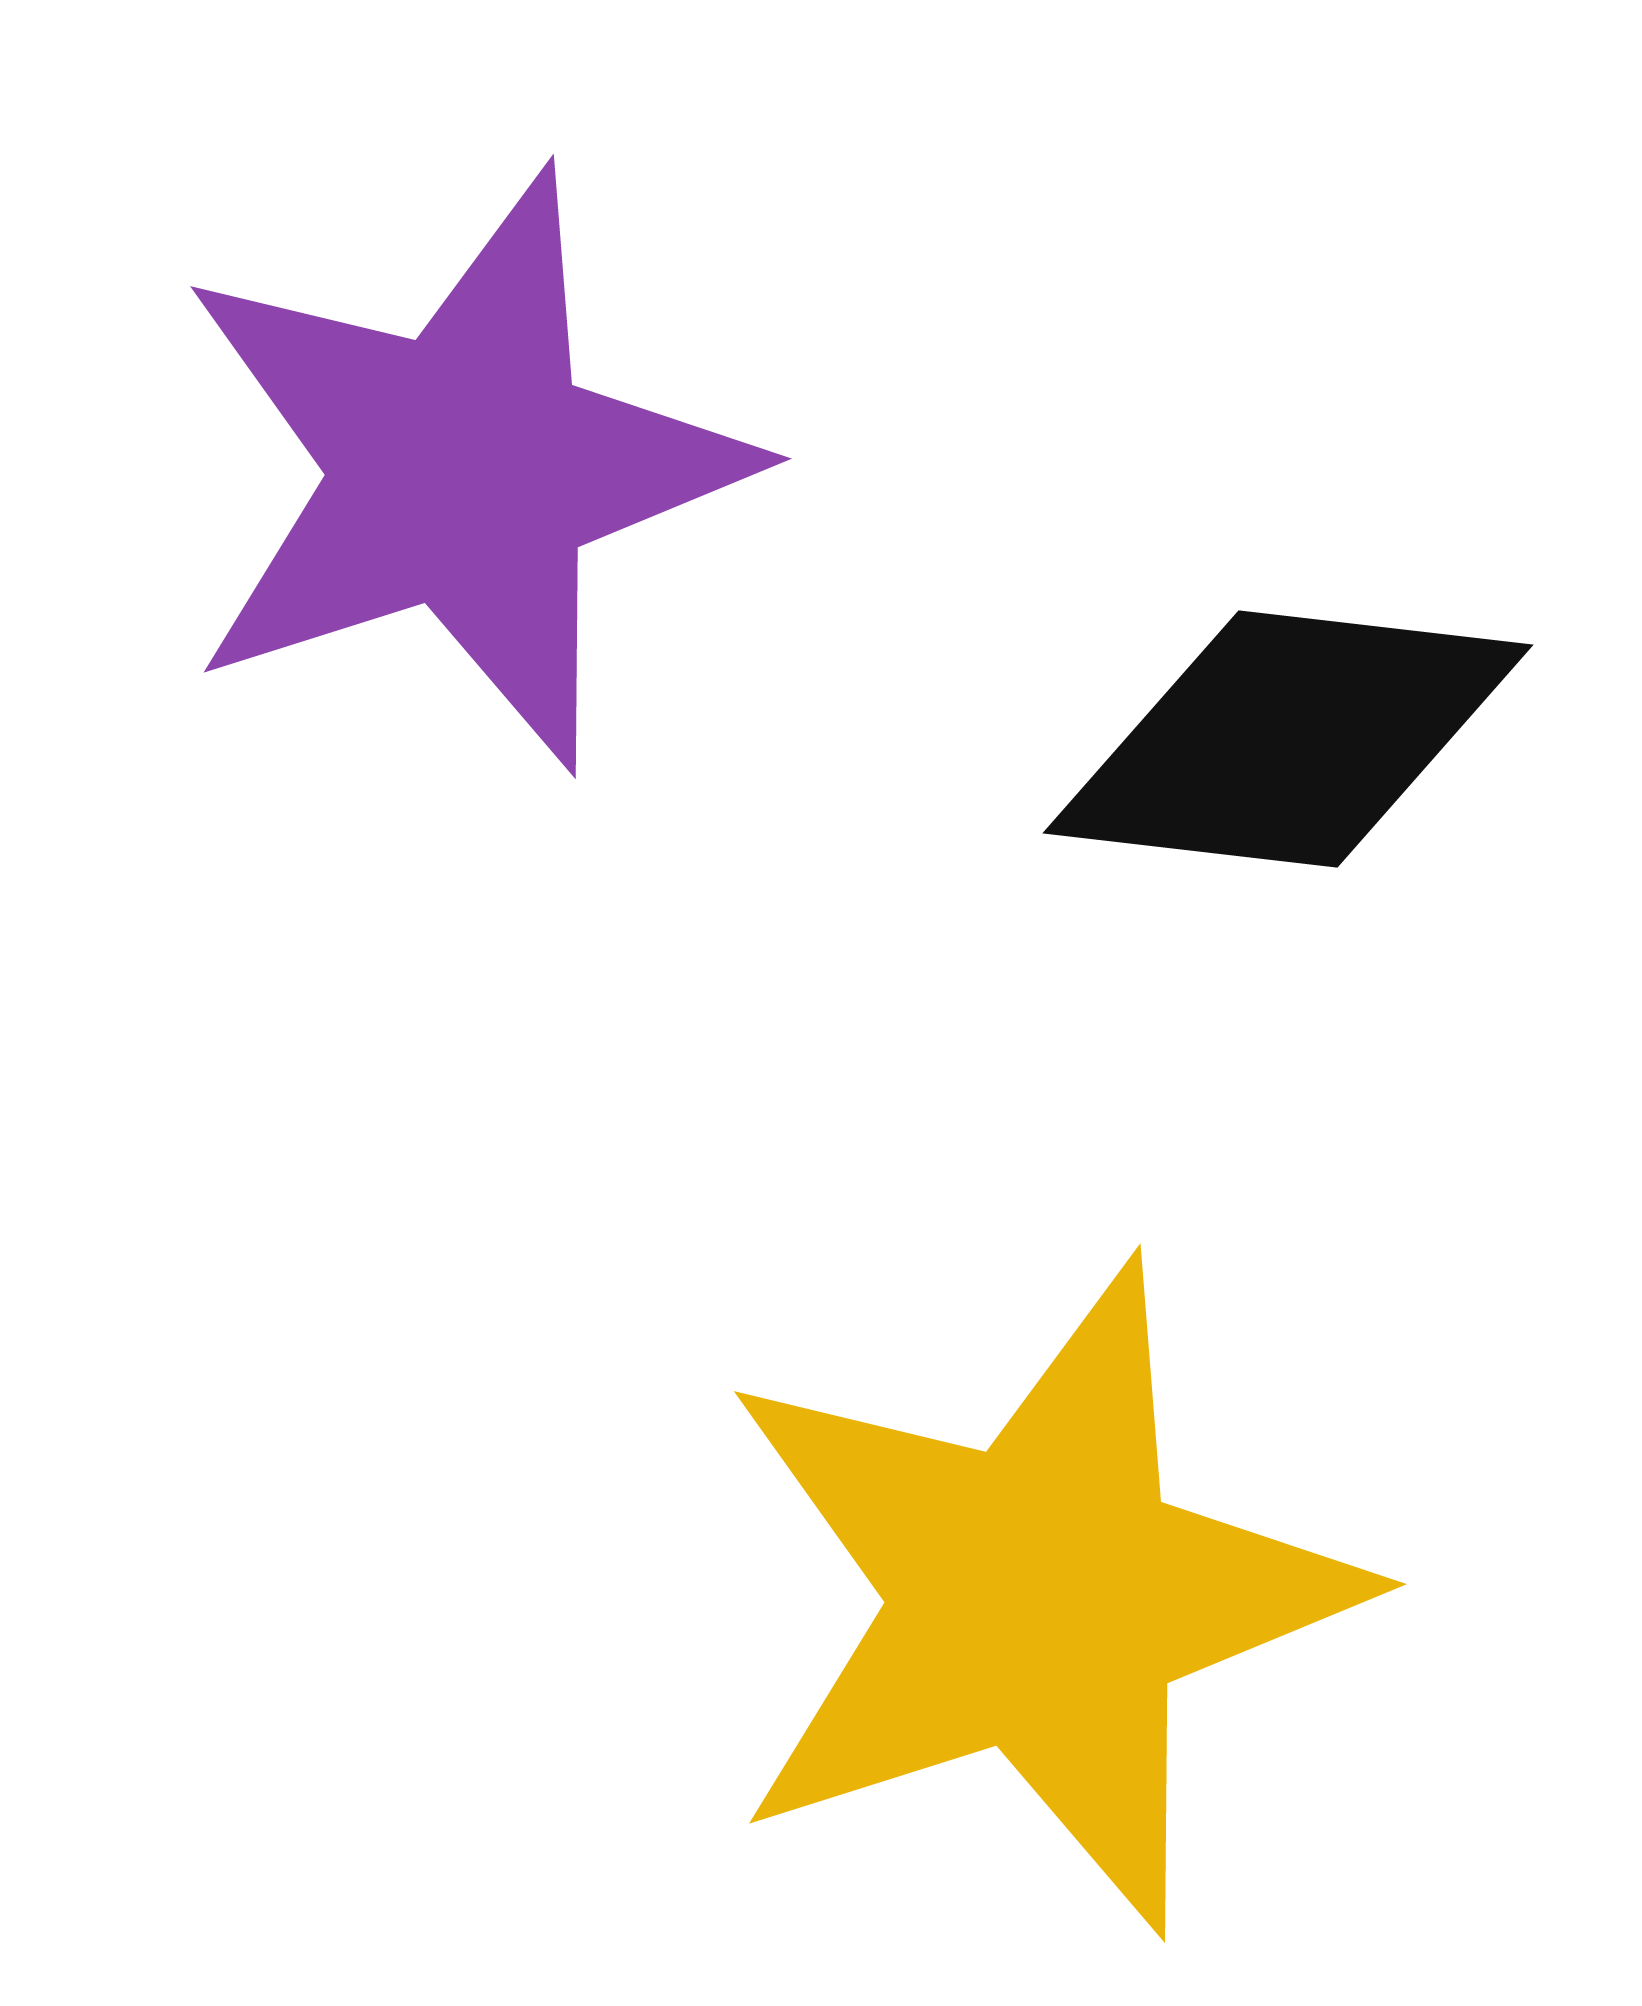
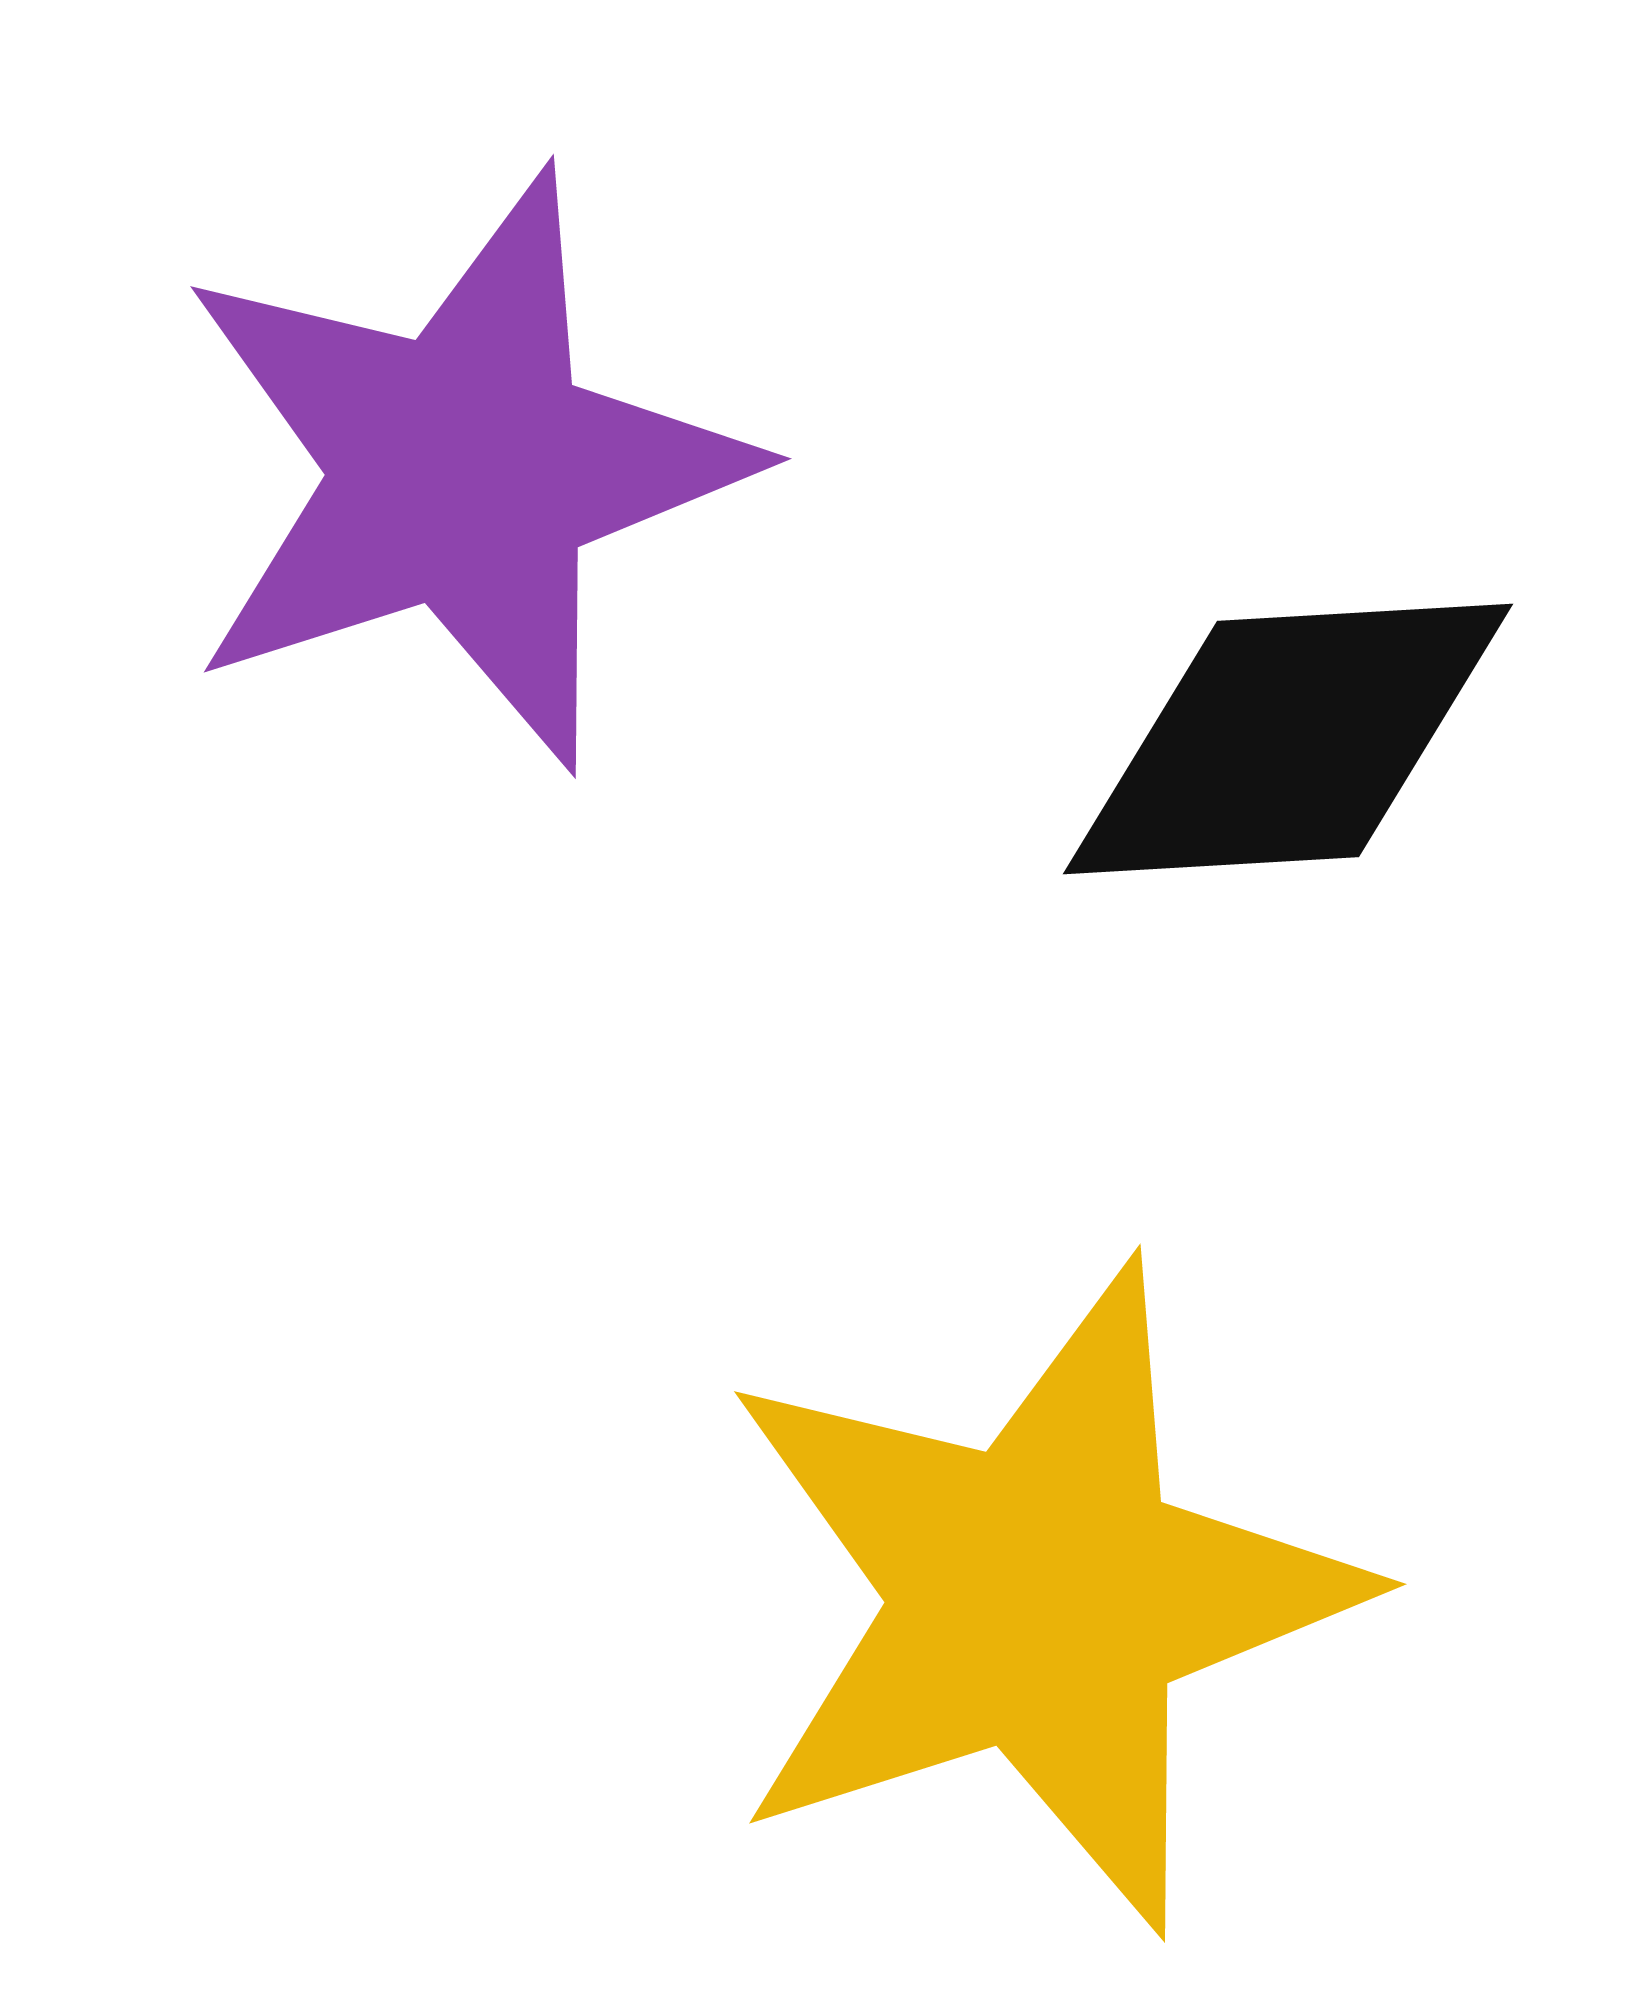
black diamond: rotated 10 degrees counterclockwise
